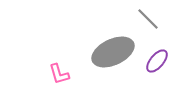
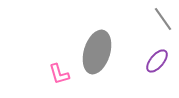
gray line: moved 15 px right; rotated 10 degrees clockwise
gray ellipse: moved 16 px left; rotated 48 degrees counterclockwise
